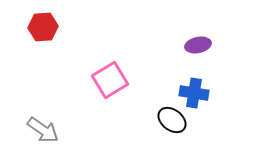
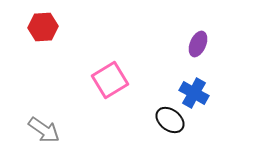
purple ellipse: moved 1 px up; rotated 55 degrees counterclockwise
blue cross: rotated 20 degrees clockwise
black ellipse: moved 2 px left
gray arrow: moved 1 px right
